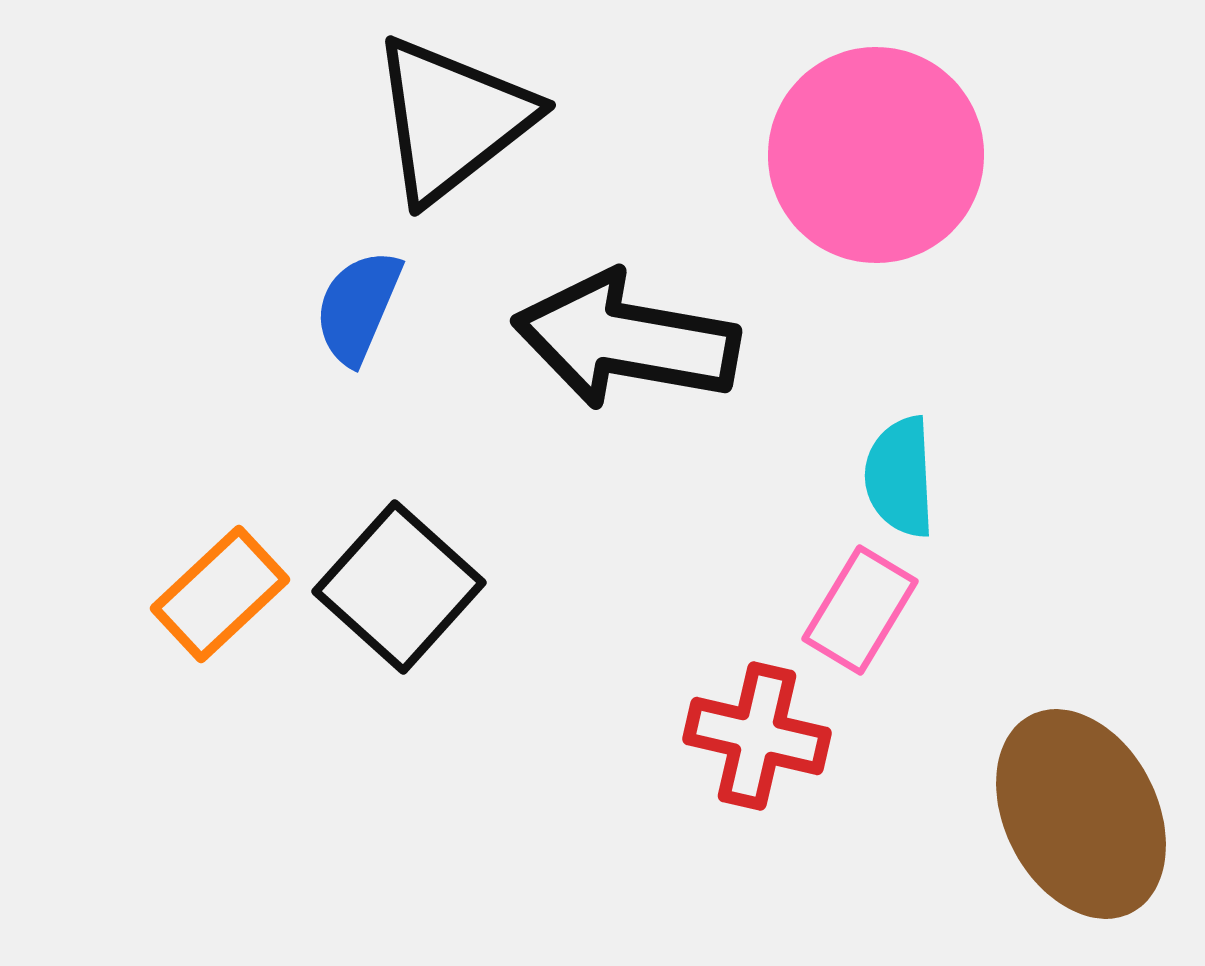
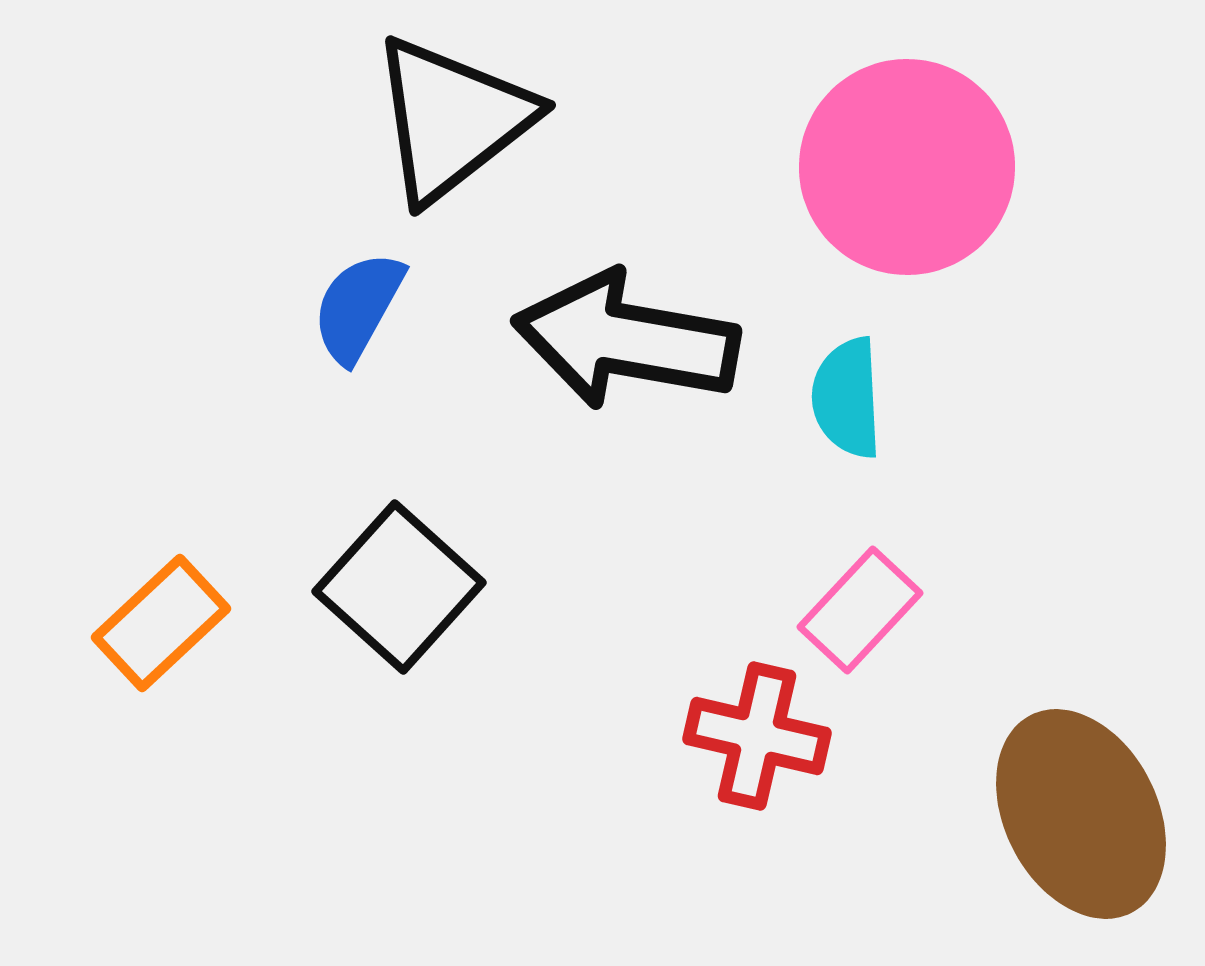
pink circle: moved 31 px right, 12 px down
blue semicircle: rotated 6 degrees clockwise
cyan semicircle: moved 53 px left, 79 px up
orange rectangle: moved 59 px left, 29 px down
pink rectangle: rotated 12 degrees clockwise
